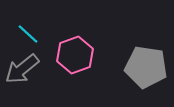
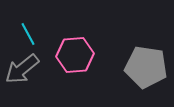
cyan line: rotated 20 degrees clockwise
pink hexagon: rotated 15 degrees clockwise
